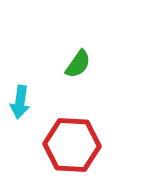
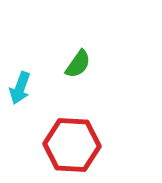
cyan arrow: moved 14 px up; rotated 12 degrees clockwise
